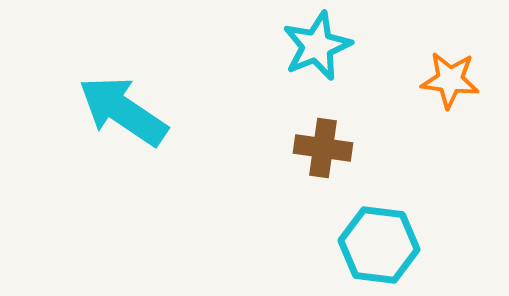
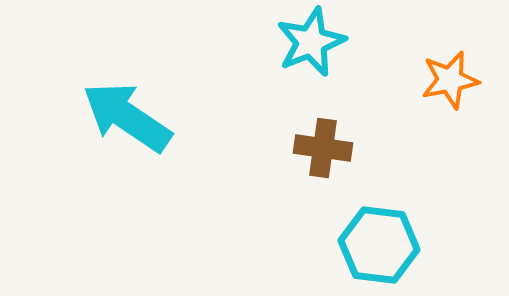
cyan star: moved 6 px left, 4 px up
orange star: rotated 18 degrees counterclockwise
cyan arrow: moved 4 px right, 6 px down
